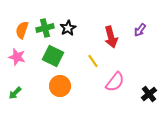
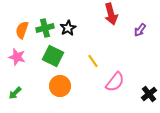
red arrow: moved 23 px up
